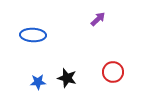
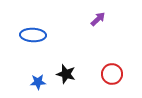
red circle: moved 1 px left, 2 px down
black star: moved 1 px left, 4 px up
